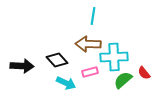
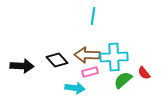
brown arrow: moved 1 px left, 11 px down
cyan arrow: moved 9 px right, 5 px down; rotated 18 degrees counterclockwise
